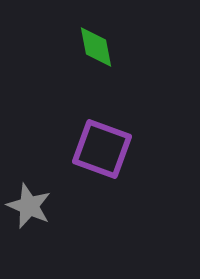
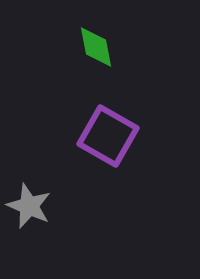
purple square: moved 6 px right, 13 px up; rotated 10 degrees clockwise
